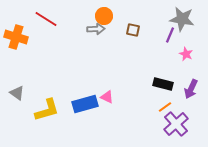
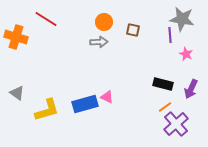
orange circle: moved 6 px down
gray arrow: moved 3 px right, 13 px down
purple line: rotated 28 degrees counterclockwise
